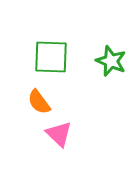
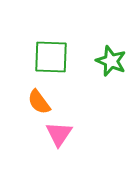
pink triangle: rotated 20 degrees clockwise
